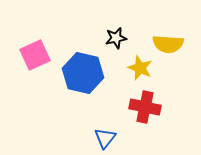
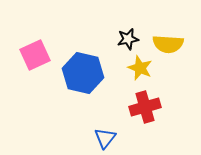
black star: moved 12 px right, 1 px down
red cross: rotated 28 degrees counterclockwise
